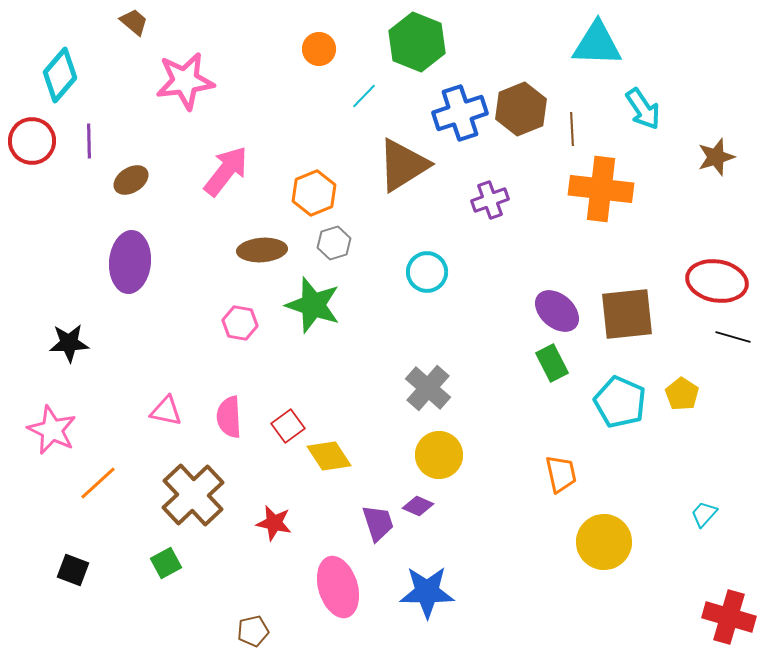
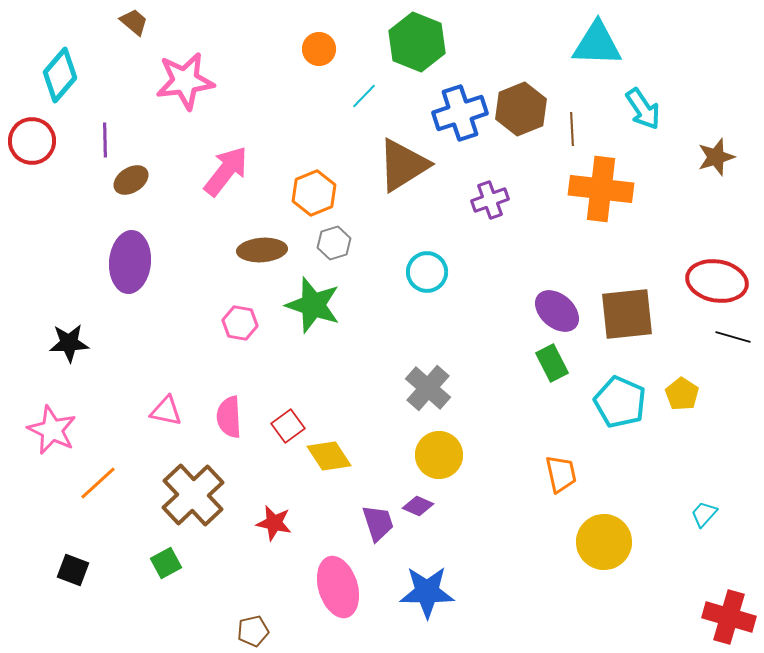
purple line at (89, 141): moved 16 px right, 1 px up
